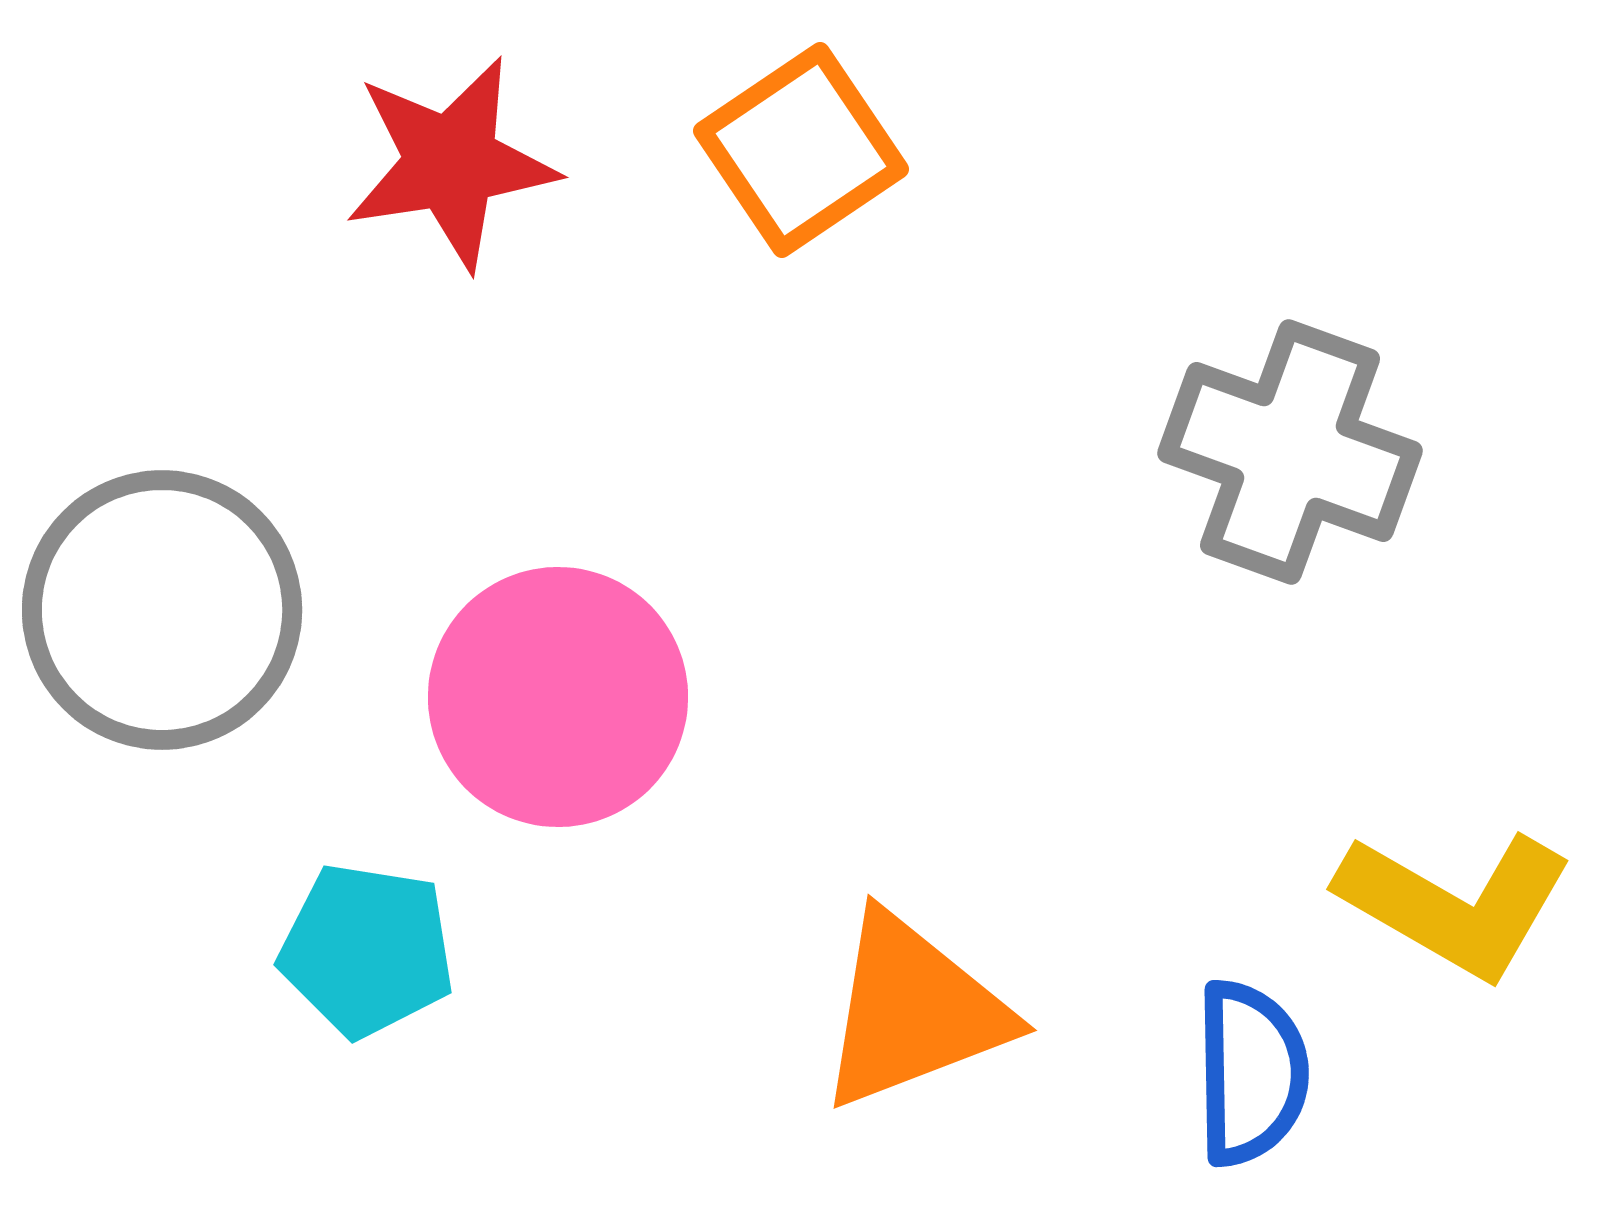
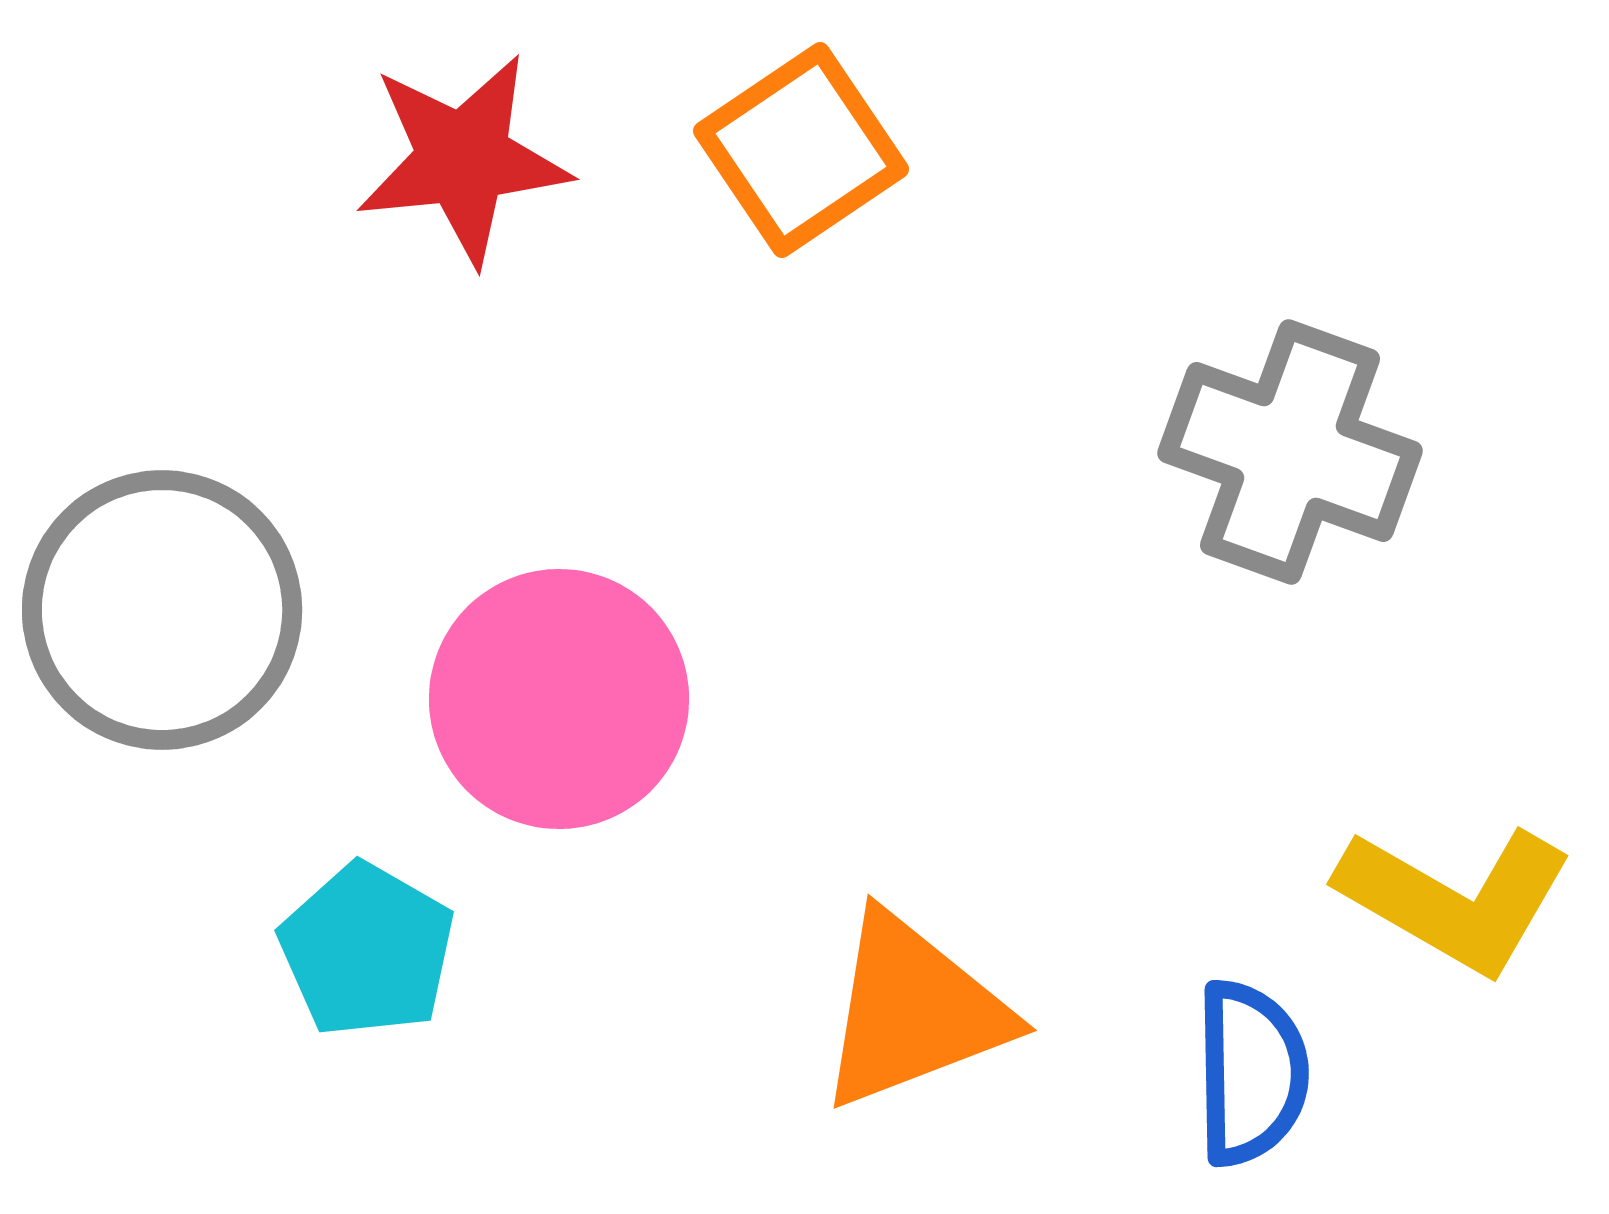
red star: moved 12 px right, 4 px up; rotated 3 degrees clockwise
pink circle: moved 1 px right, 2 px down
yellow L-shape: moved 5 px up
cyan pentagon: rotated 21 degrees clockwise
